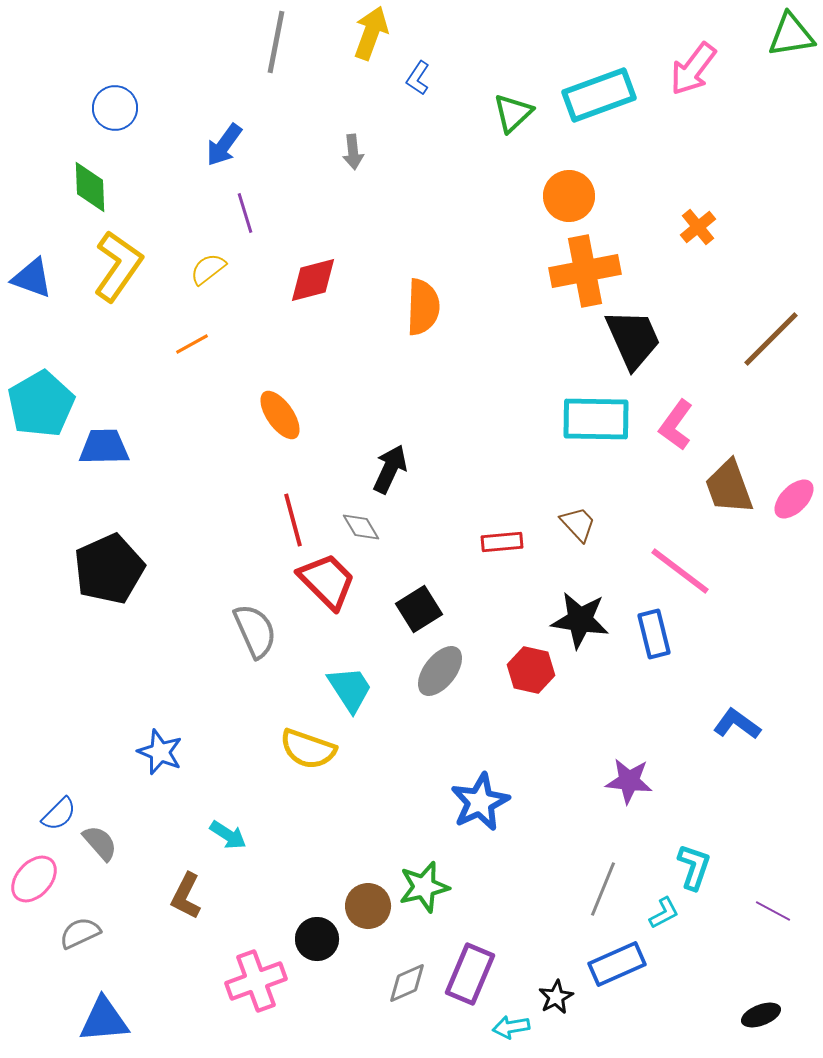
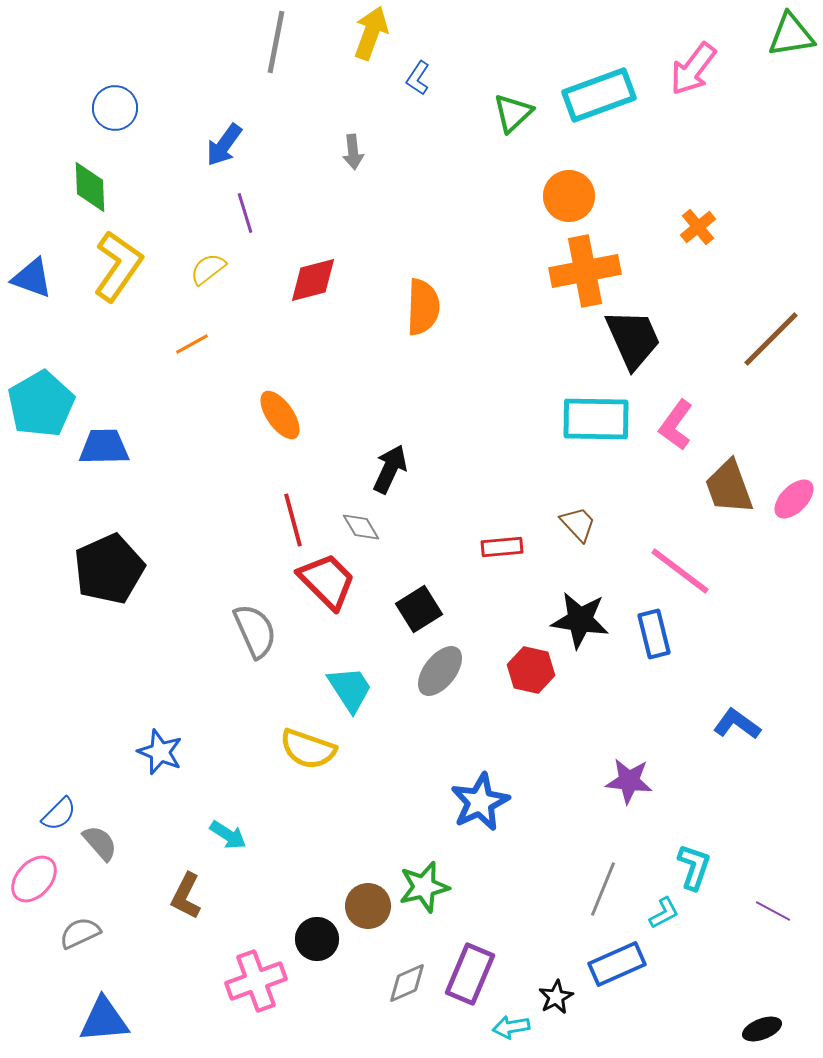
red rectangle at (502, 542): moved 5 px down
black ellipse at (761, 1015): moved 1 px right, 14 px down
